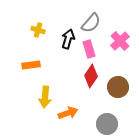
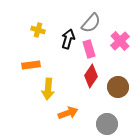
yellow arrow: moved 3 px right, 8 px up
